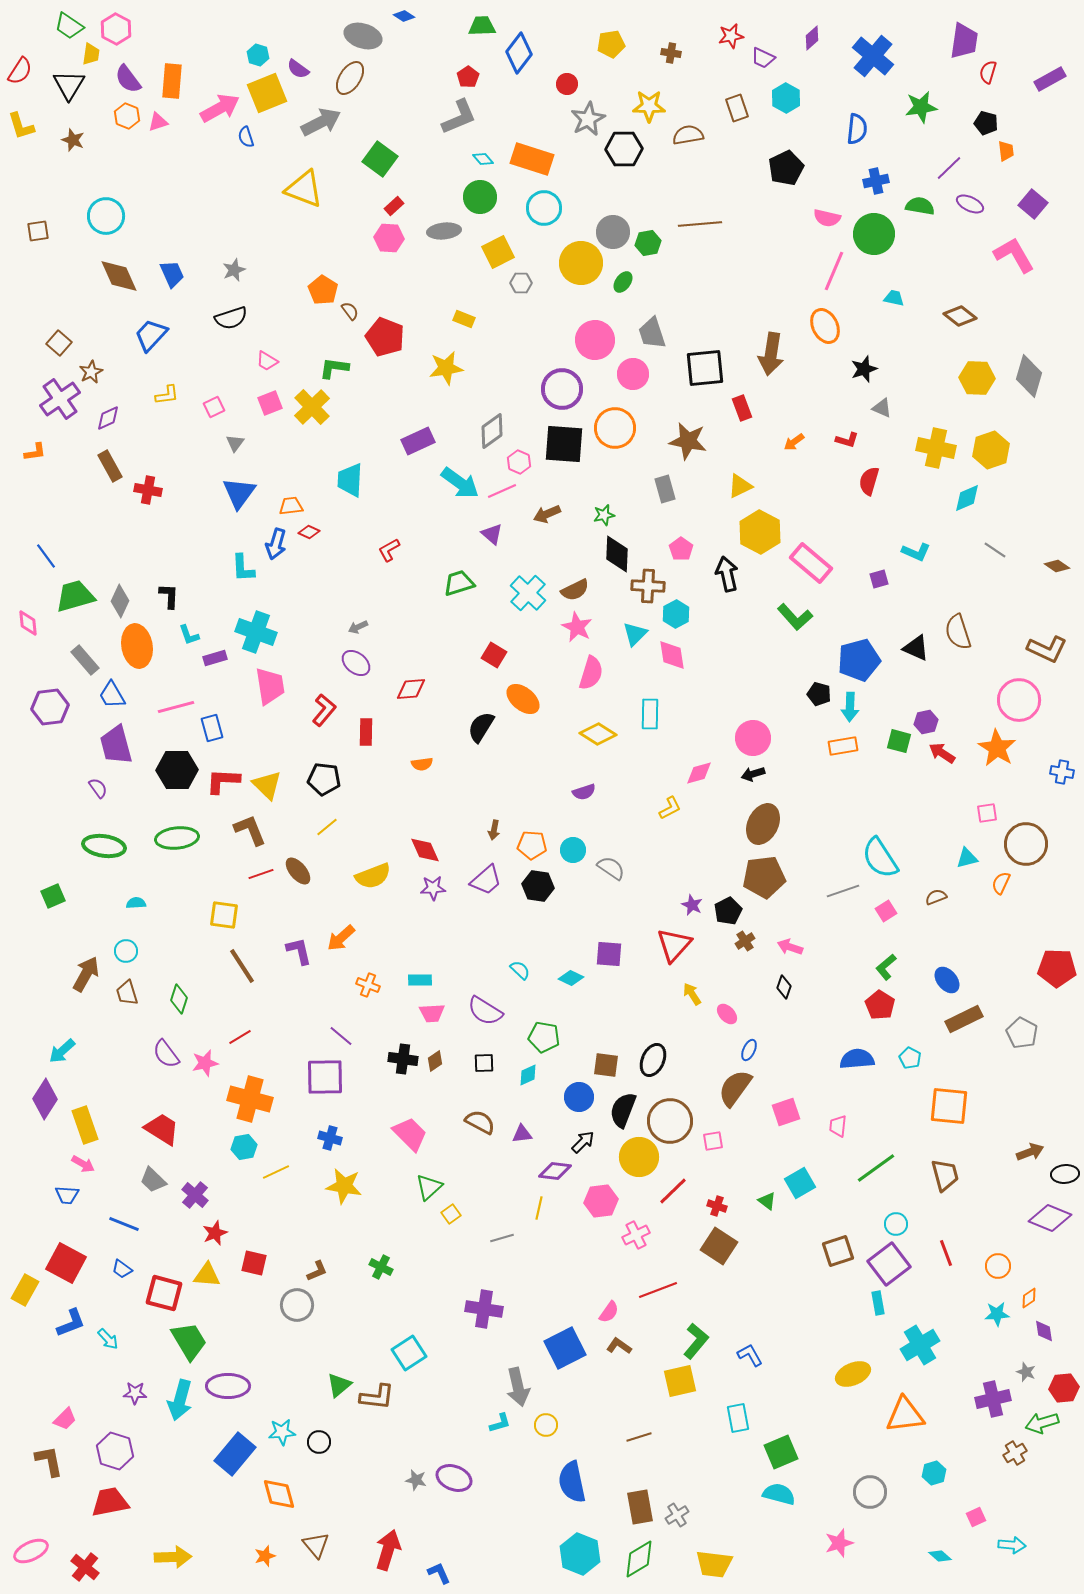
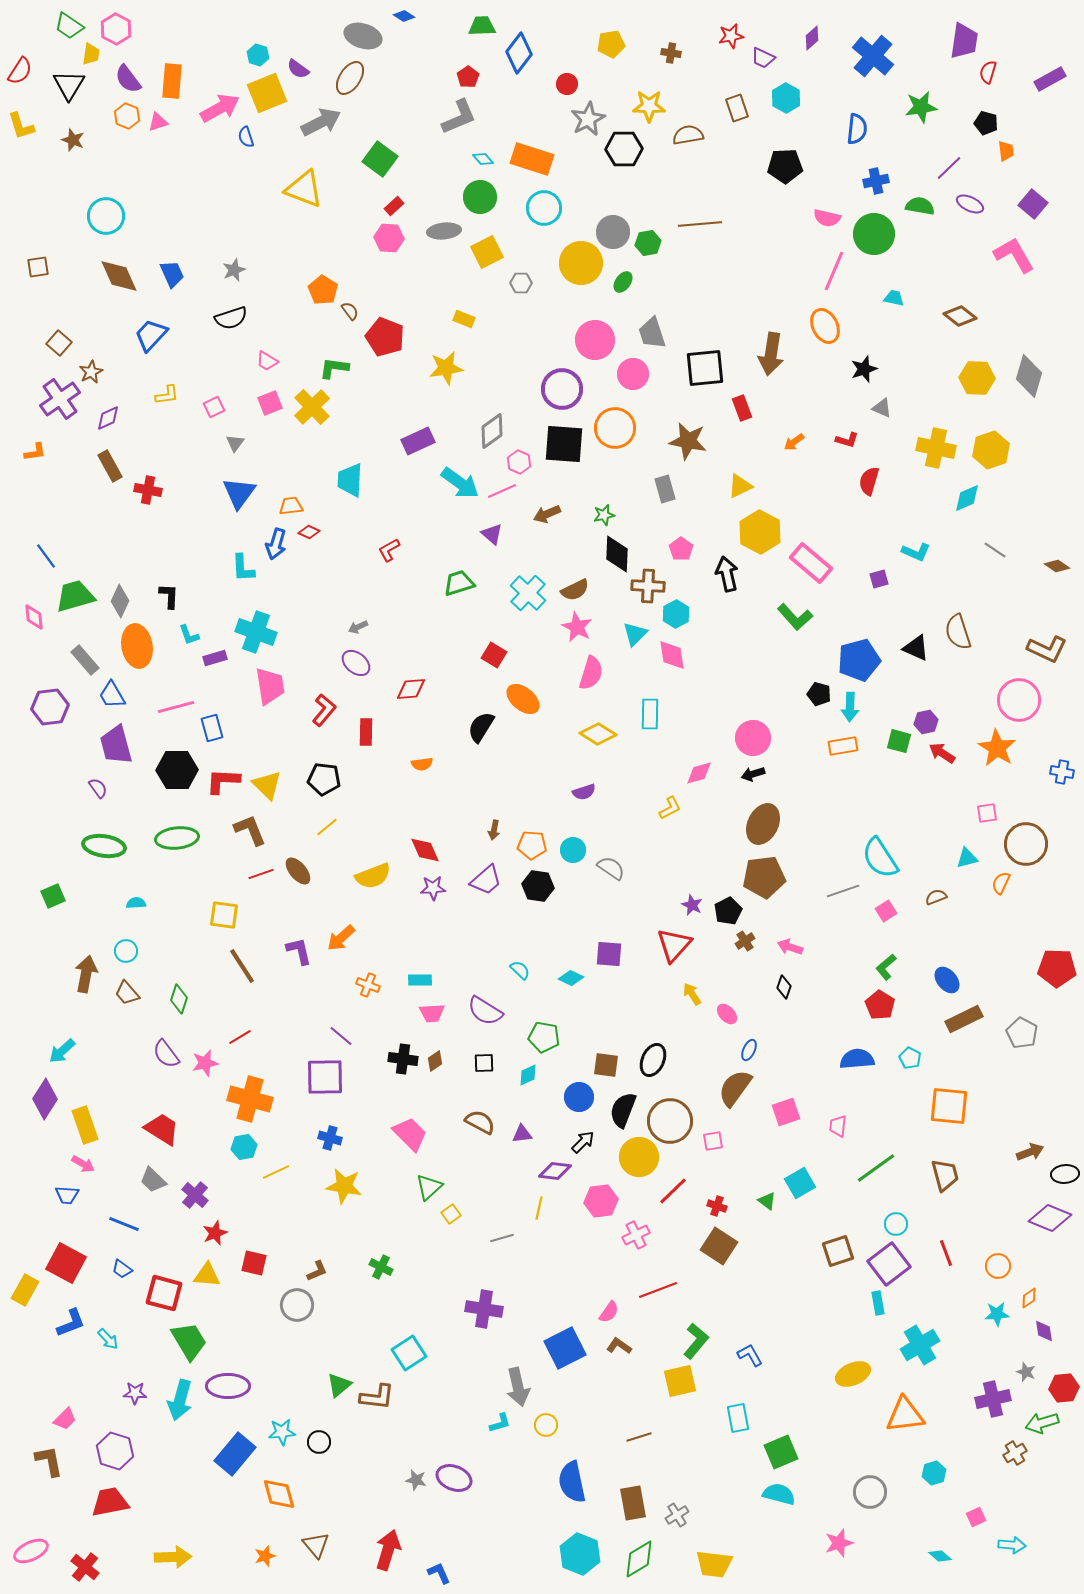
black pentagon at (786, 168): moved 1 px left, 2 px up; rotated 24 degrees clockwise
brown square at (38, 231): moved 36 px down
yellow square at (498, 252): moved 11 px left
pink diamond at (28, 623): moved 6 px right, 6 px up
brown arrow at (86, 974): rotated 18 degrees counterclockwise
brown trapezoid at (127, 993): rotated 24 degrees counterclockwise
brown rectangle at (640, 1507): moved 7 px left, 4 px up
